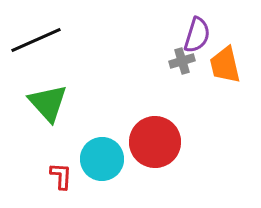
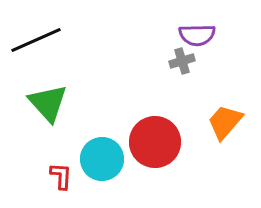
purple semicircle: rotated 72 degrees clockwise
orange trapezoid: moved 57 px down; rotated 54 degrees clockwise
